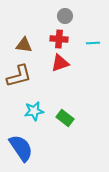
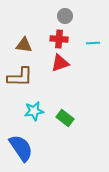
brown L-shape: moved 1 px right, 1 px down; rotated 16 degrees clockwise
